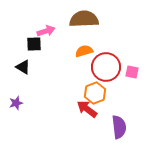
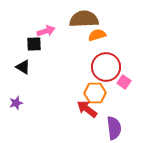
orange semicircle: moved 13 px right, 16 px up
pink square: moved 8 px left, 10 px down; rotated 24 degrees clockwise
orange hexagon: rotated 20 degrees clockwise
purple semicircle: moved 5 px left, 1 px down
